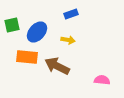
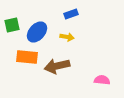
yellow arrow: moved 1 px left, 3 px up
brown arrow: rotated 40 degrees counterclockwise
